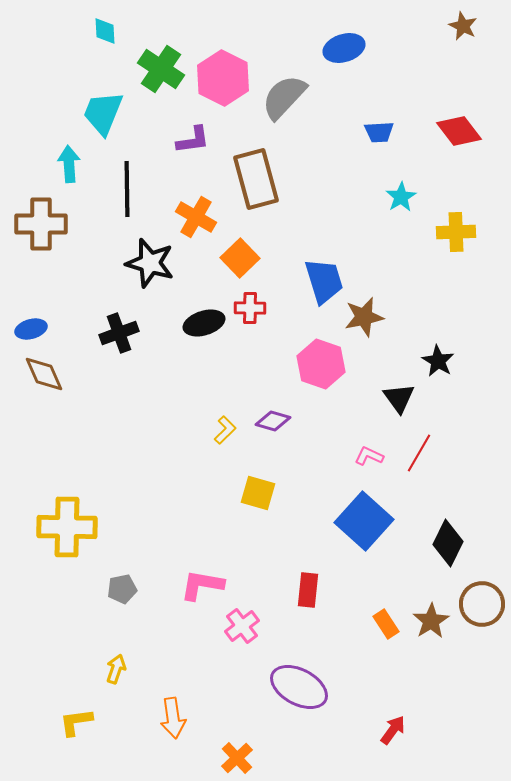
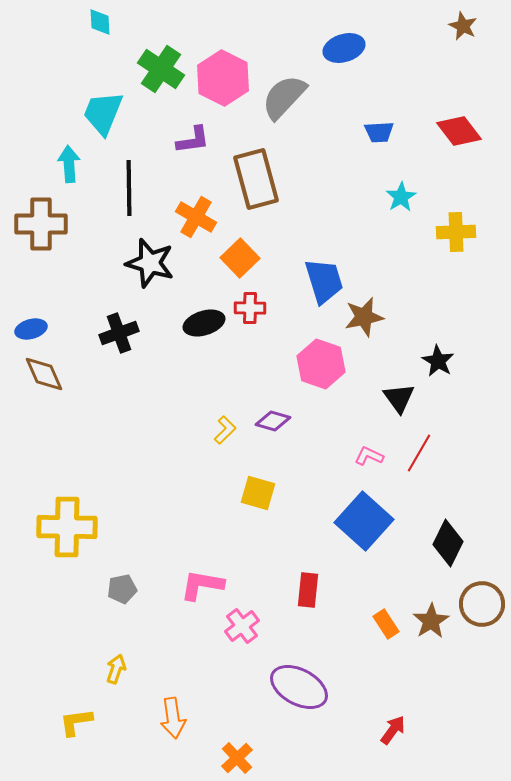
cyan diamond at (105, 31): moved 5 px left, 9 px up
black line at (127, 189): moved 2 px right, 1 px up
